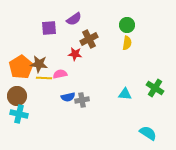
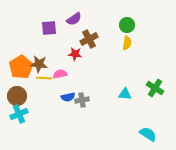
cyan cross: rotated 36 degrees counterclockwise
cyan semicircle: moved 1 px down
